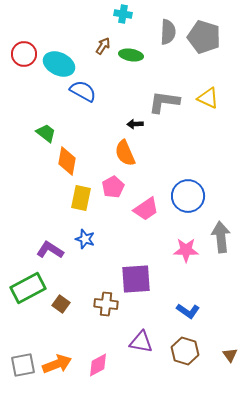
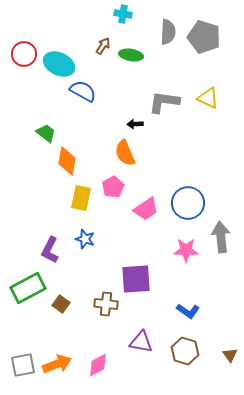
blue circle: moved 7 px down
purple L-shape: rotated 96 degrees counterclockwise
